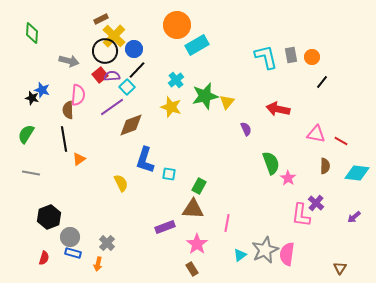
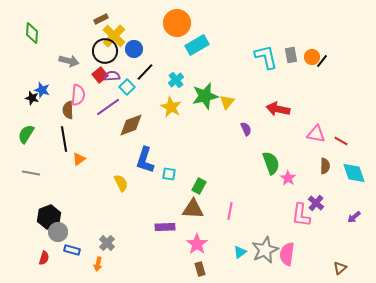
orange circle at (177, 25): moved 2 px up
black line at (137, 70): moved 8 px right, 2 px down
black line at (322, 82): moved 21 px up
purple line at (112, 107): moved 4 px left
yellow star at (171, 107): rotated 10 degrees clockwise
cyan diamond at (357, 173): moved 3 px left; rotated 65 degrees clockwise
pink line at (227, 223): moved 3 px right, 12 px up
purple rectangle at (165, 227): rotated 18 degrees clockwise
gray circle at (70, 237): moved 12 px left, 5 px up
blue rectangle at (73, 253): moved 1 px left, 3 px up
cyan triangle at (240, 255): moved 3 px up
brown triangle at (340, 268): rotated 16 degrees clockwise
brown rectangle at (192, 269): moved 8 px right; rotated 16 degrees clockwise
